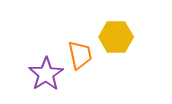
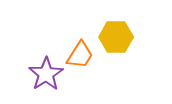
orange trapezoid: rotated 44 degrees clockwise
